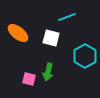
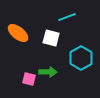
cyan hexagon: moved 4 px left, 2 px down
green arrow: rotated 102 degrees counterclockwise
